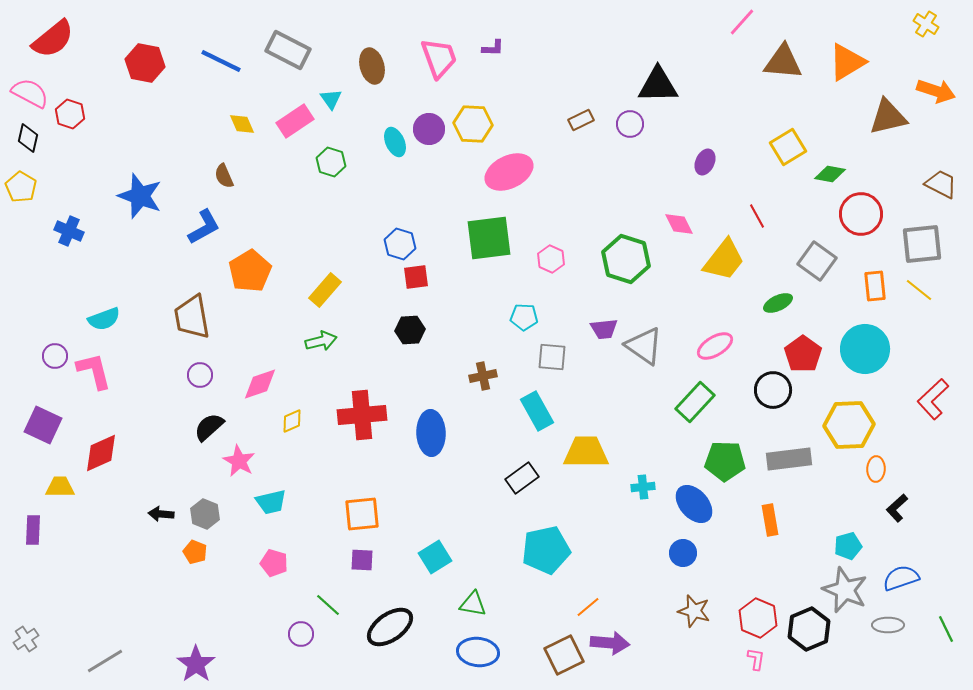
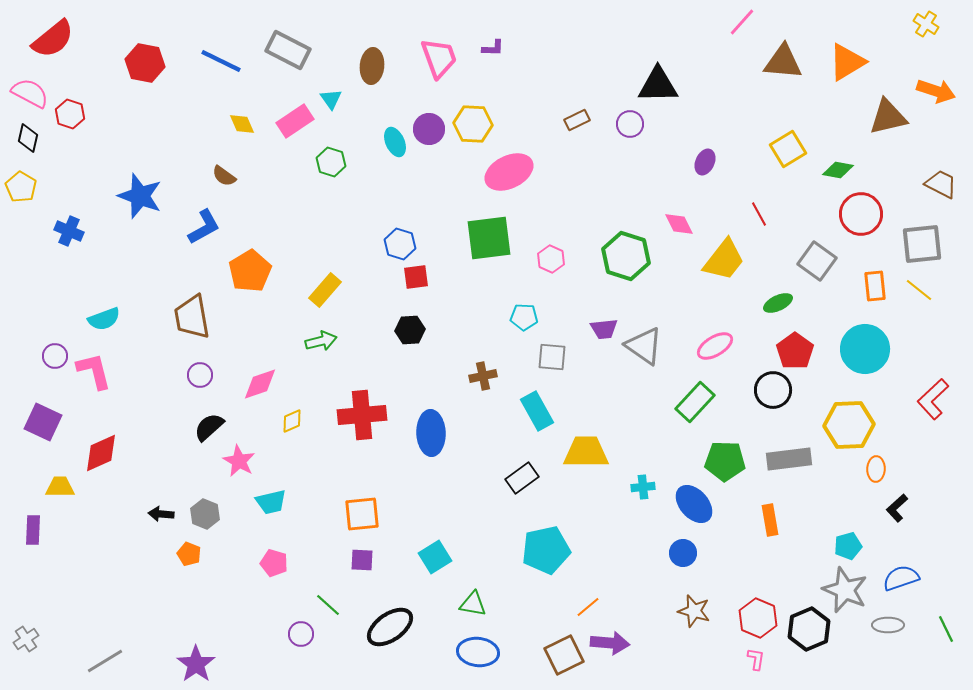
brown ellipse at (372, 66): rotated 20 degrees clockwise
brown rectangle at (581, 120): moved 4 px left
yellow square at (788, 147): moved 2 px down
green diamond at (830, 174): moved 8 px right, 4 px up
brown semicircle at (224, 176): rotated 30 degrees counterclockwise
red line at (757, 216): moved 2 px right, 2 px up
green hexagon at (626, 259): moved 3 px up
red pentagon at (803, 354): moved 8 px left, 3 px up
purple square at (43, 425): moved 3 px up
orange pentagon at (195, 552): moved 6 px left, 2 px down
